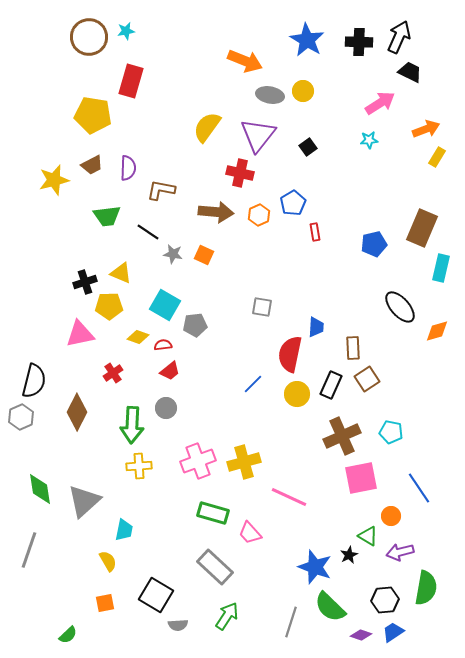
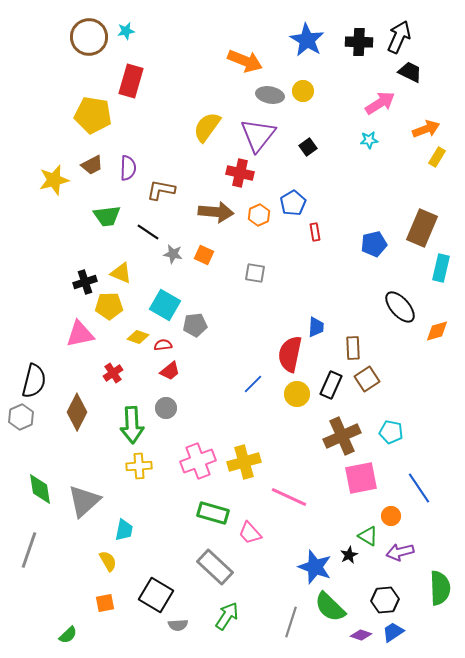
gray square at (262, 307): moved 7 px left, 34 px up
green arrow at (132, 425): rotated 6 degrees counterclockwise
green semicircle at (426, 588): moved 14 px right; rotated 12 degrees counterclockwise
